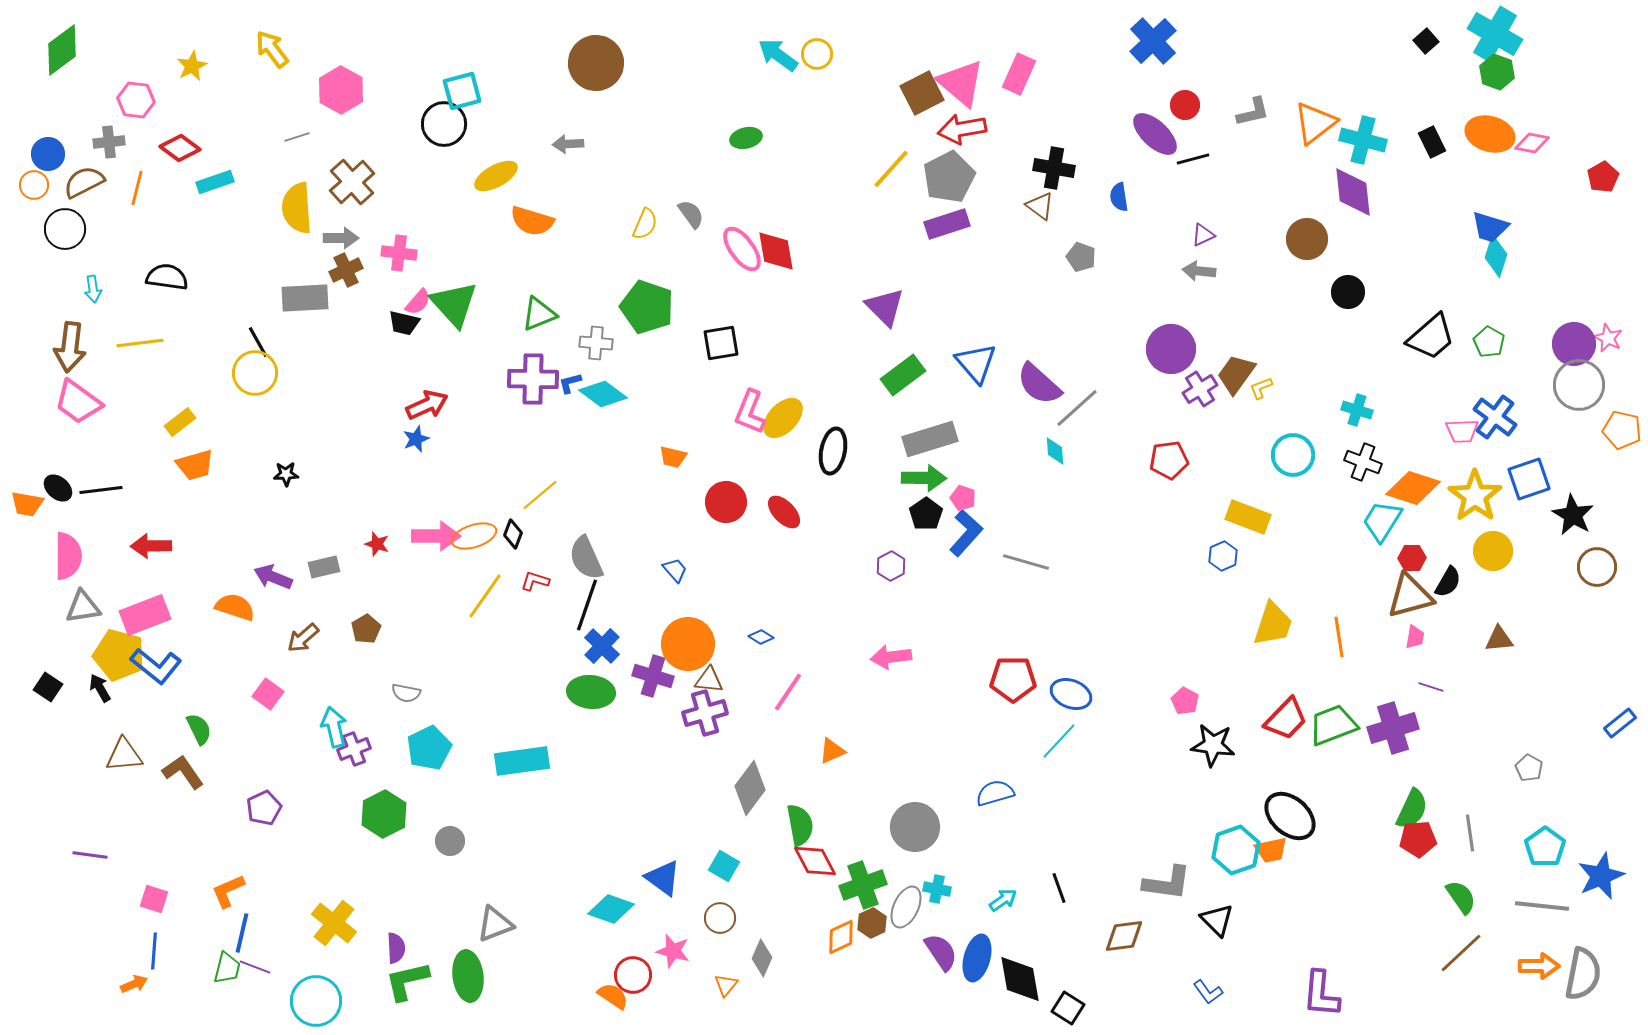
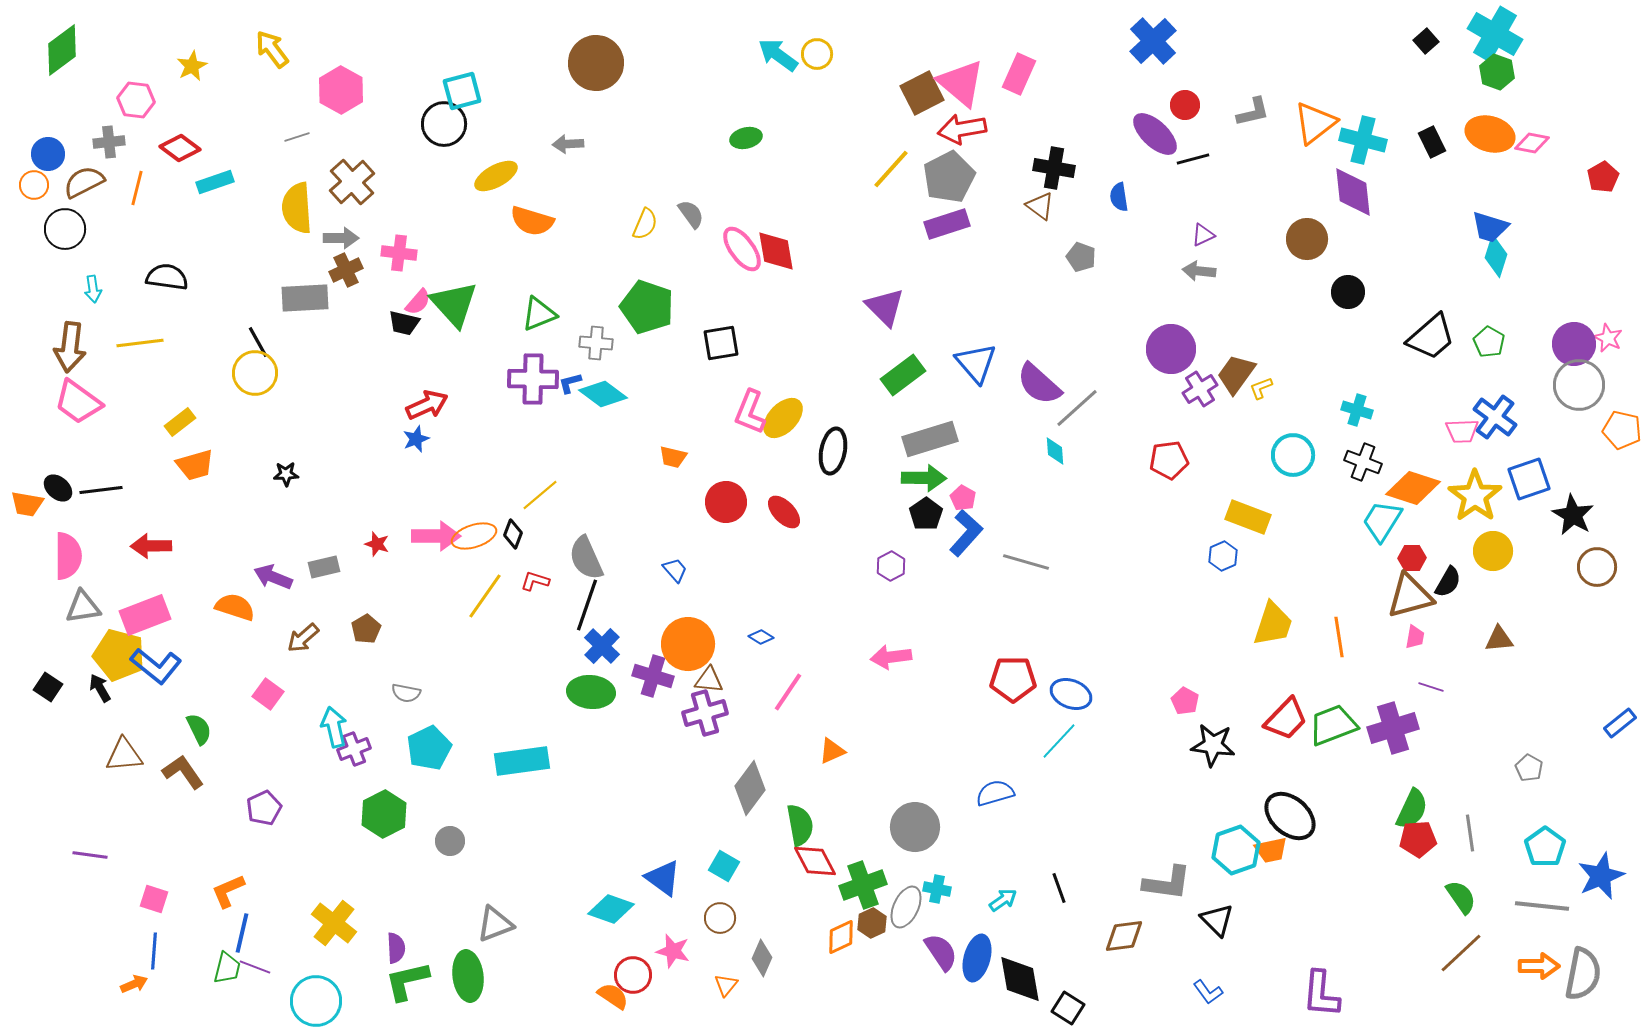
pink pentagon at (963, 498): rotated 10 degrees clockwise
